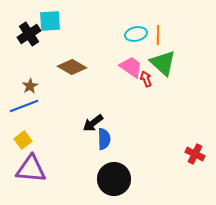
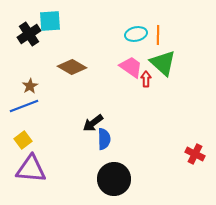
red arrow: rotated 21 degrees clockwise
